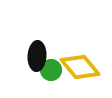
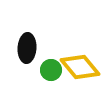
black ellipse: moved 10 px left, 8 px up
